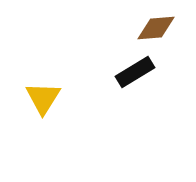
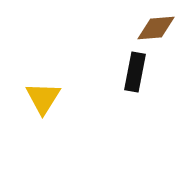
black rectangle: rotated 48 degrees counterclockwise
